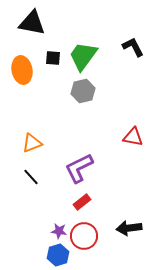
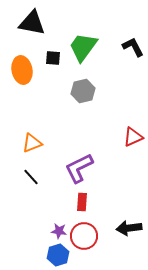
green trapezoid: moved 9 px up
red triangle: rotated 35 degrees counterclockwise
red rectangle: rotated 48 degrees counterclockwise
